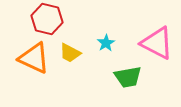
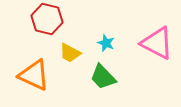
cyan star: rotated 18 degrees counterclockwise
orange triangle: moved 17 px down
green trapezoid: moved 25 px left; rotated 56 degrees clockwise
